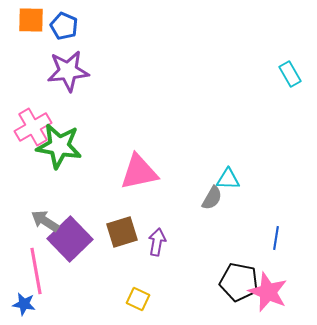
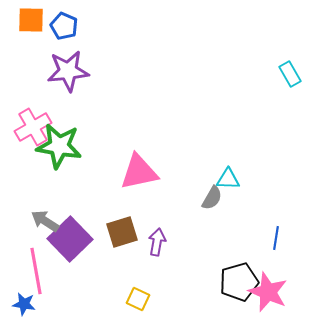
black pentagon: rotated 27 degrees counterclockwise
